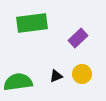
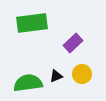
purple rectangle: moved 5 px left, 5 px down
green semicircle: moved 10 px right, 1 px down
